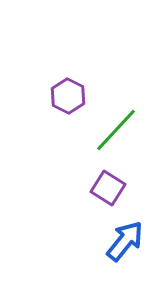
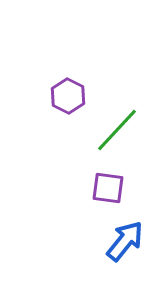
green line: moved 1 px right
purple square: rotated 24 degrees counterclockwise
